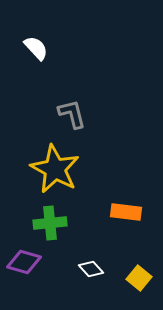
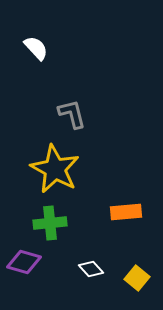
orange rectangle: rotated 12 degrees counterclockwise
yellow square: moved 2 px left
